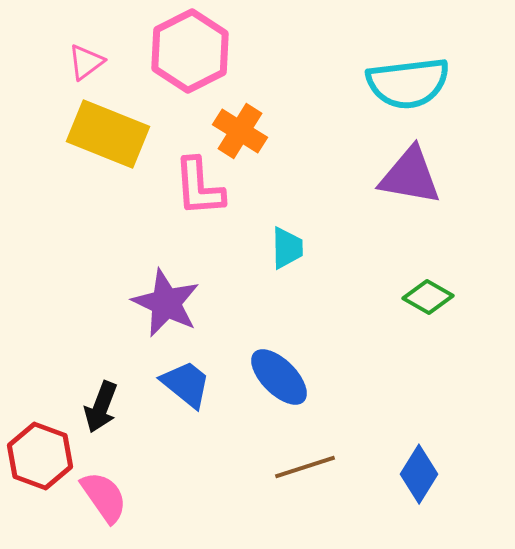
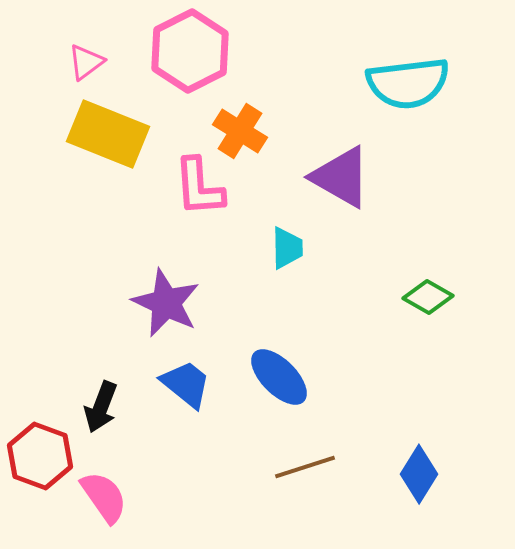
purple triangle: moved 69 px left, 1 px down; rotated 20 degrees clockwise
